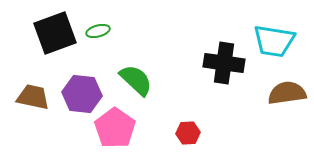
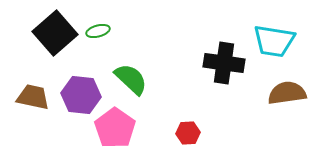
black square: rotated 21 degrees counterclockwise
green semicircle: moved 5 px left, 1 px up
purple hexagon: moved 1 px left, 1 px down
